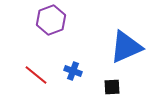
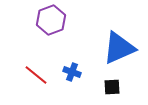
blue triangle: moved 7 px left, 1 px down
blue cross: moved 1 px left, 1 px down
